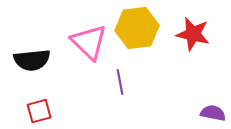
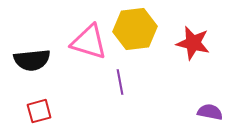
yellow hexagon: moved 2 px left, 1 px down
red star: moved 9 px down
pink triangle: rotated 27 degrees counterclockwise
purple semicircle: moved 3 px left, 1 px up
